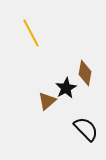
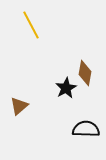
yellow line: moved 8 px up
brown triangle: moved 28 px left, 5 px down
black semicircle: rotated 44 degrees counterclockwise
